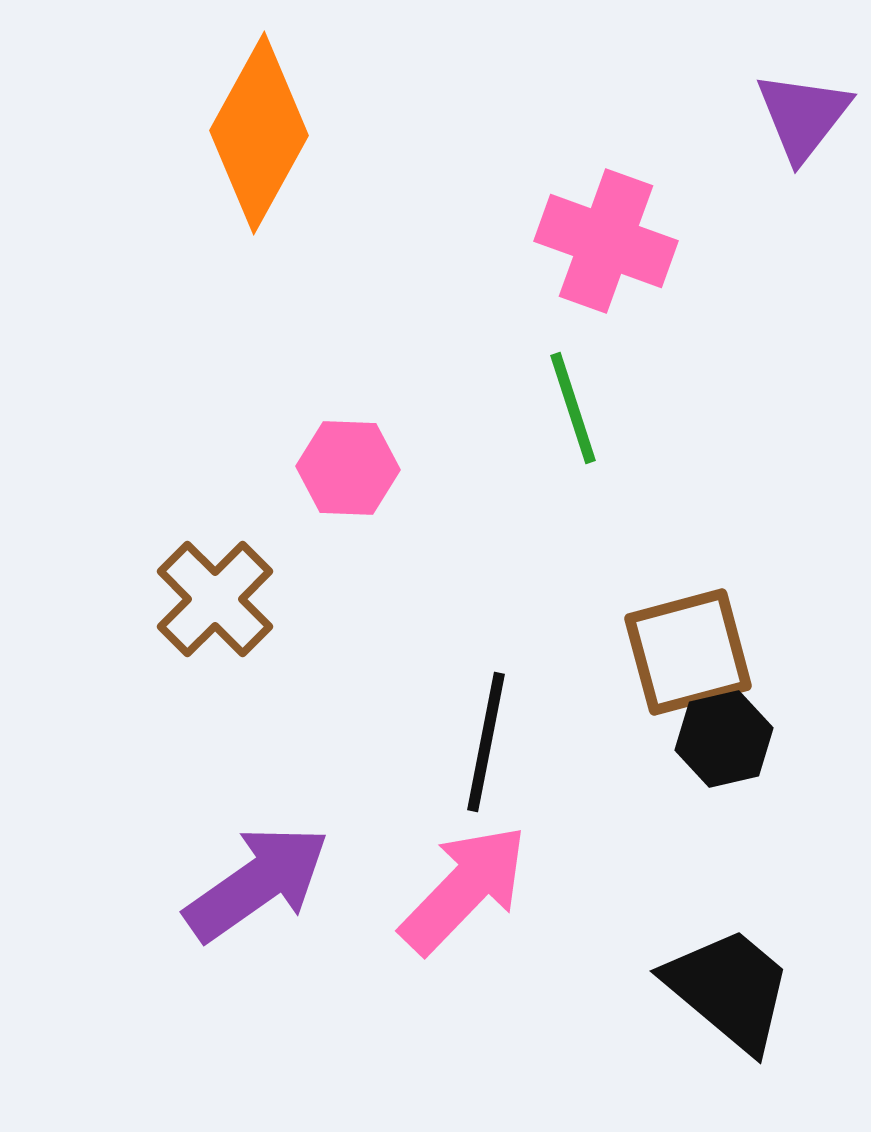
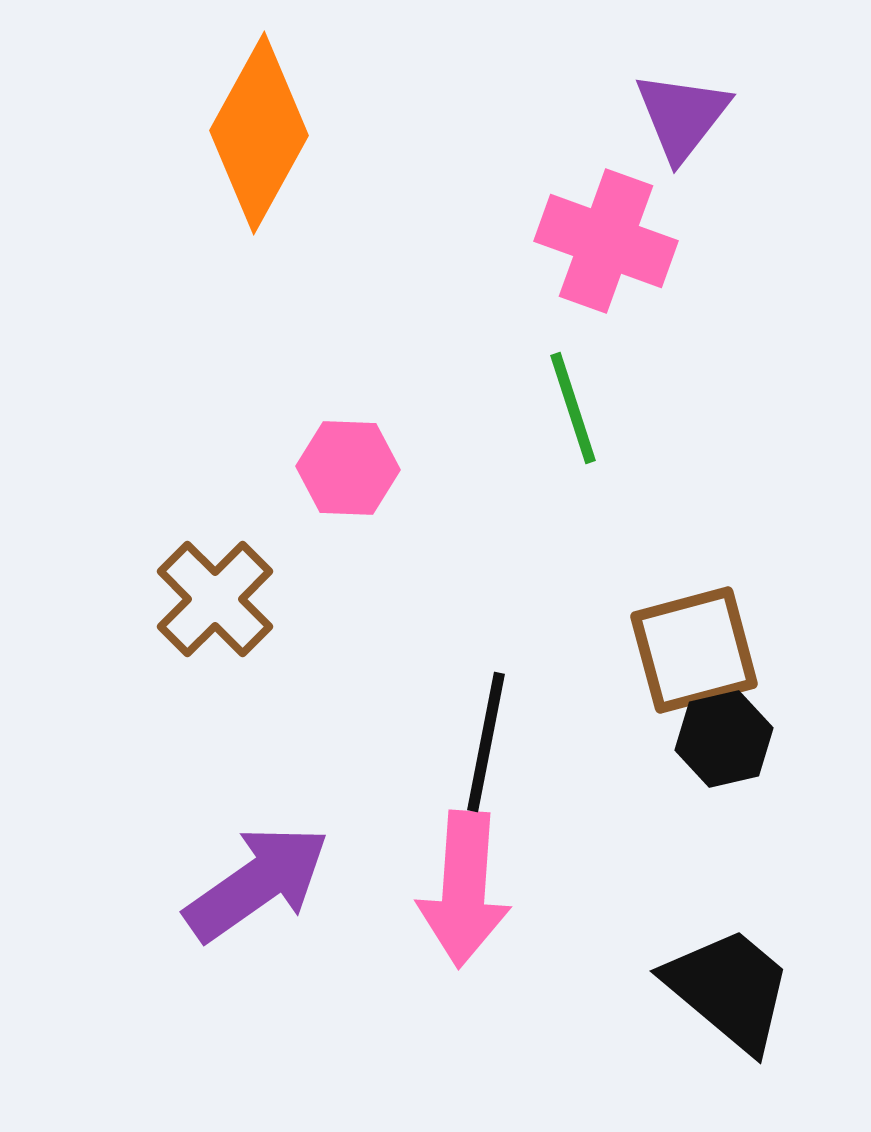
purple triangle: moved 121 px left
brown square: moved 6 px right, 2 px up
pink arrow: rotated 140 degrees clockwise
